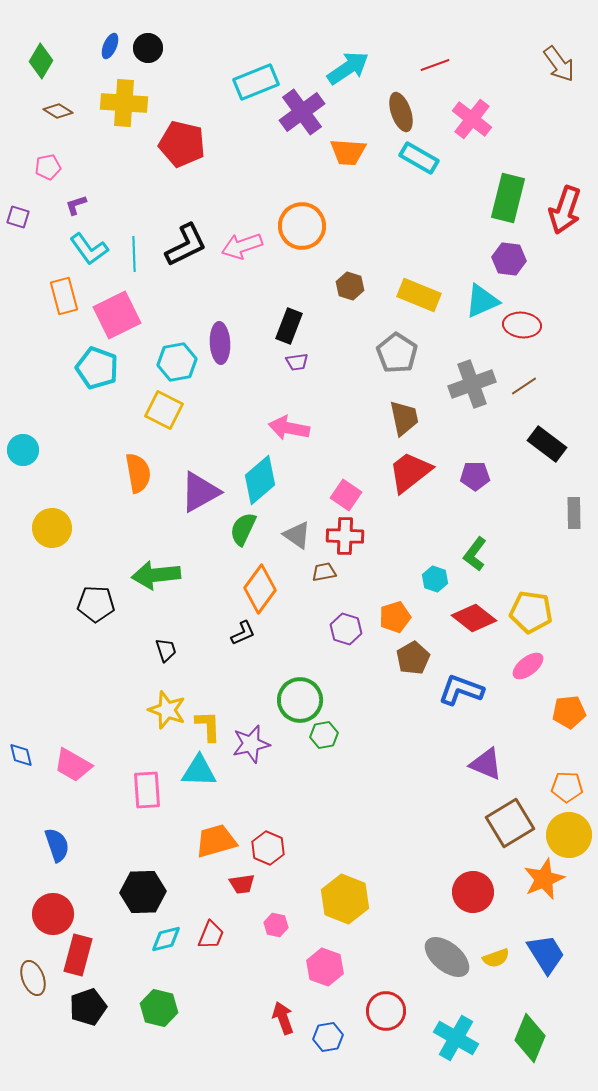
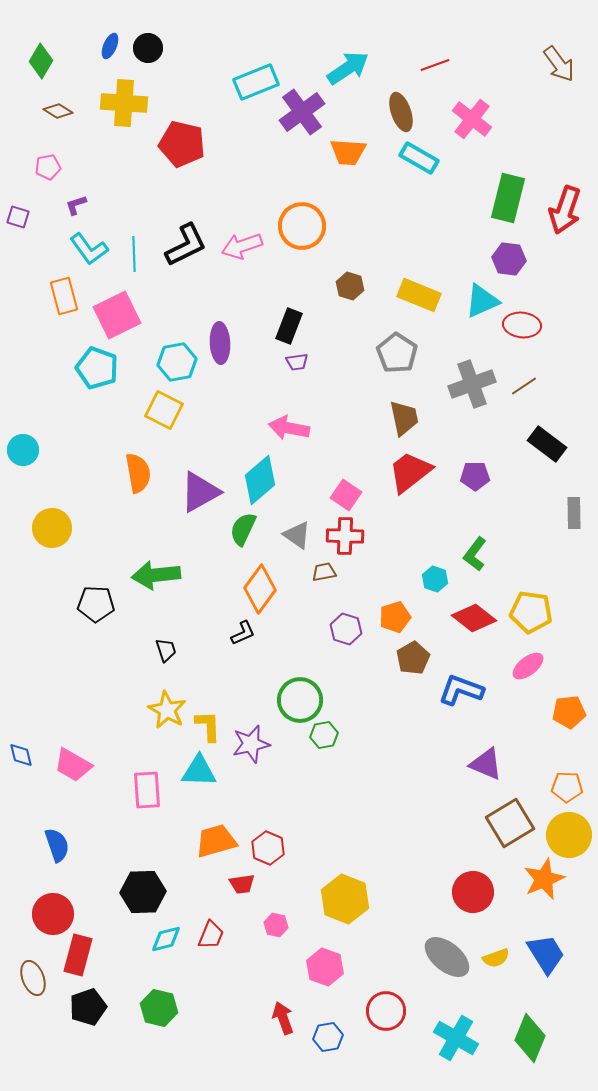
yellow star at (167, 710): rotated 9 degrees clockwise
